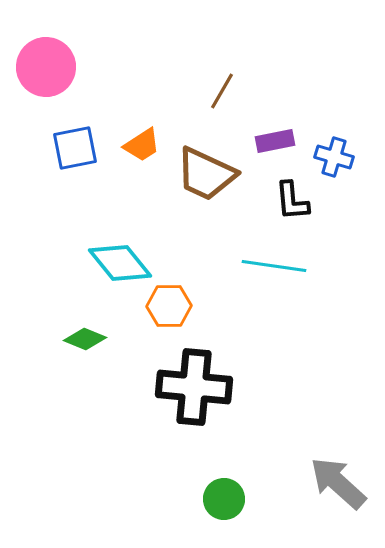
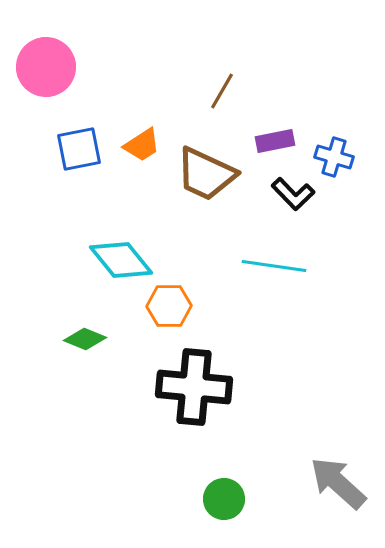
blue square: moved 4 px right, 1 px down
black L-shape: moved 1 px right, 7 px up; rotated 39 degrees counterclockwise
cyan diamond: moved 1 px right, 3 px up
